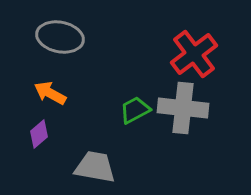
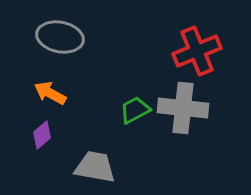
red cross: moved 3 px right, 3 px up; rotated 15 degrees clockwise
purple diamond: moved 3 px right, 1 px down
